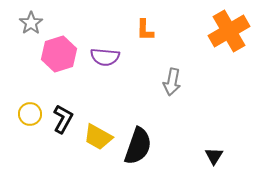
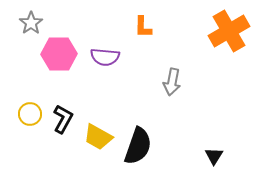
orange L-shape: moved 2 px left, 3 px up
pink hexagon: rotated 16 degrees clockwise
